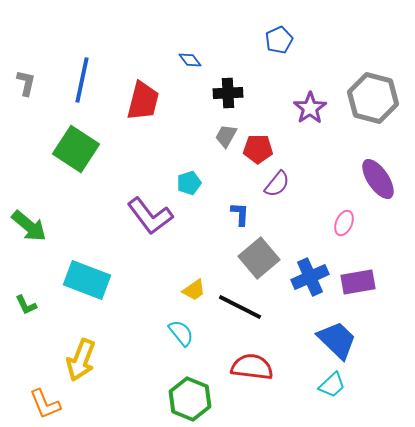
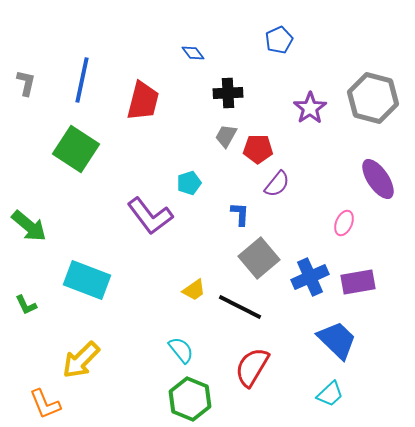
blue diamond: moved 3 px right, 7 px up
cyan semicircle: moved 17 px down
yellow arrow: rotated 24 degrees clockwise
red semicircle: rotated 66 degrees counterclockwise
cyan trapezoid: moved 2 px left, 9 px down
